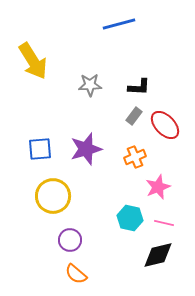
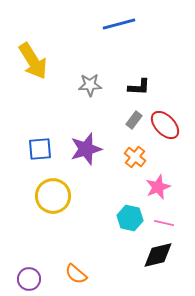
gray rectangle: moved 4 px down
orange cross: rotated 30 degrees counterclockwise
purple circle: moved 41 px left, 39 px down
